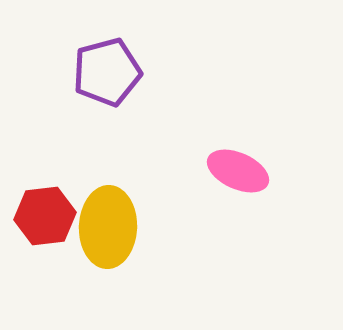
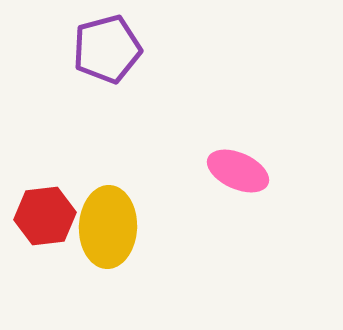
purple pentagon: moved 23 px up
